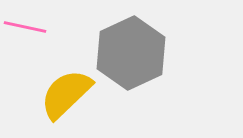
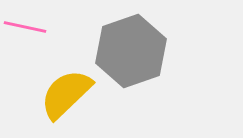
gray hexagon: moved 2 px up; rotated 6 degrees clockwise
